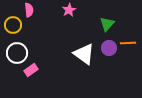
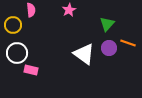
pink semicircle: moved 2 px right
orange line: rotated 21 degrees clockwise
pink rectangle: rotated 48 degrees clockwise
